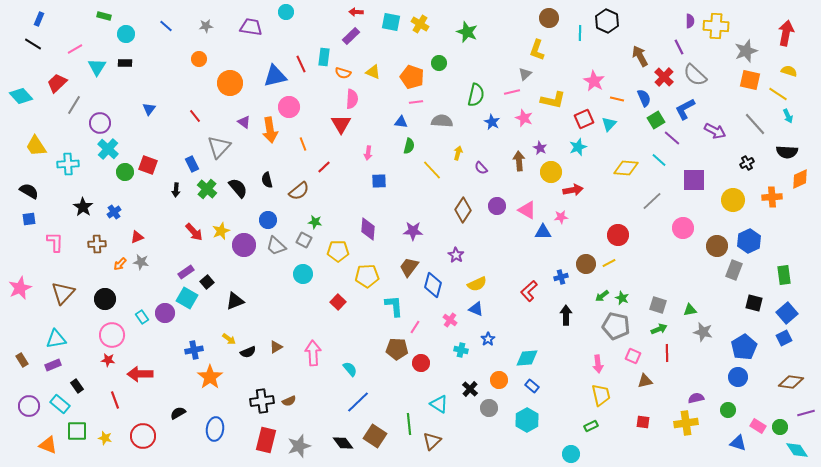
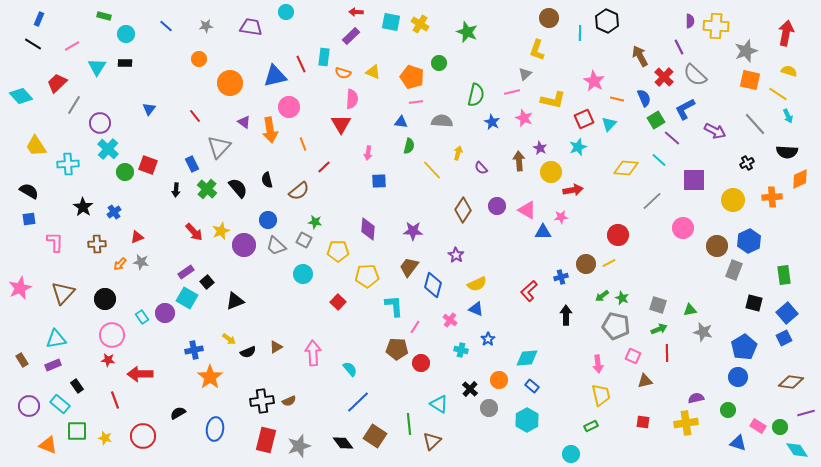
pink line at (75, 49): moved 3 px left, 3 px up
